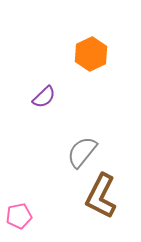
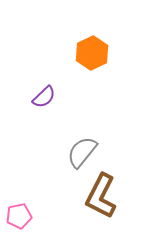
orange hexagon: moved 1 px right, 1 px up
